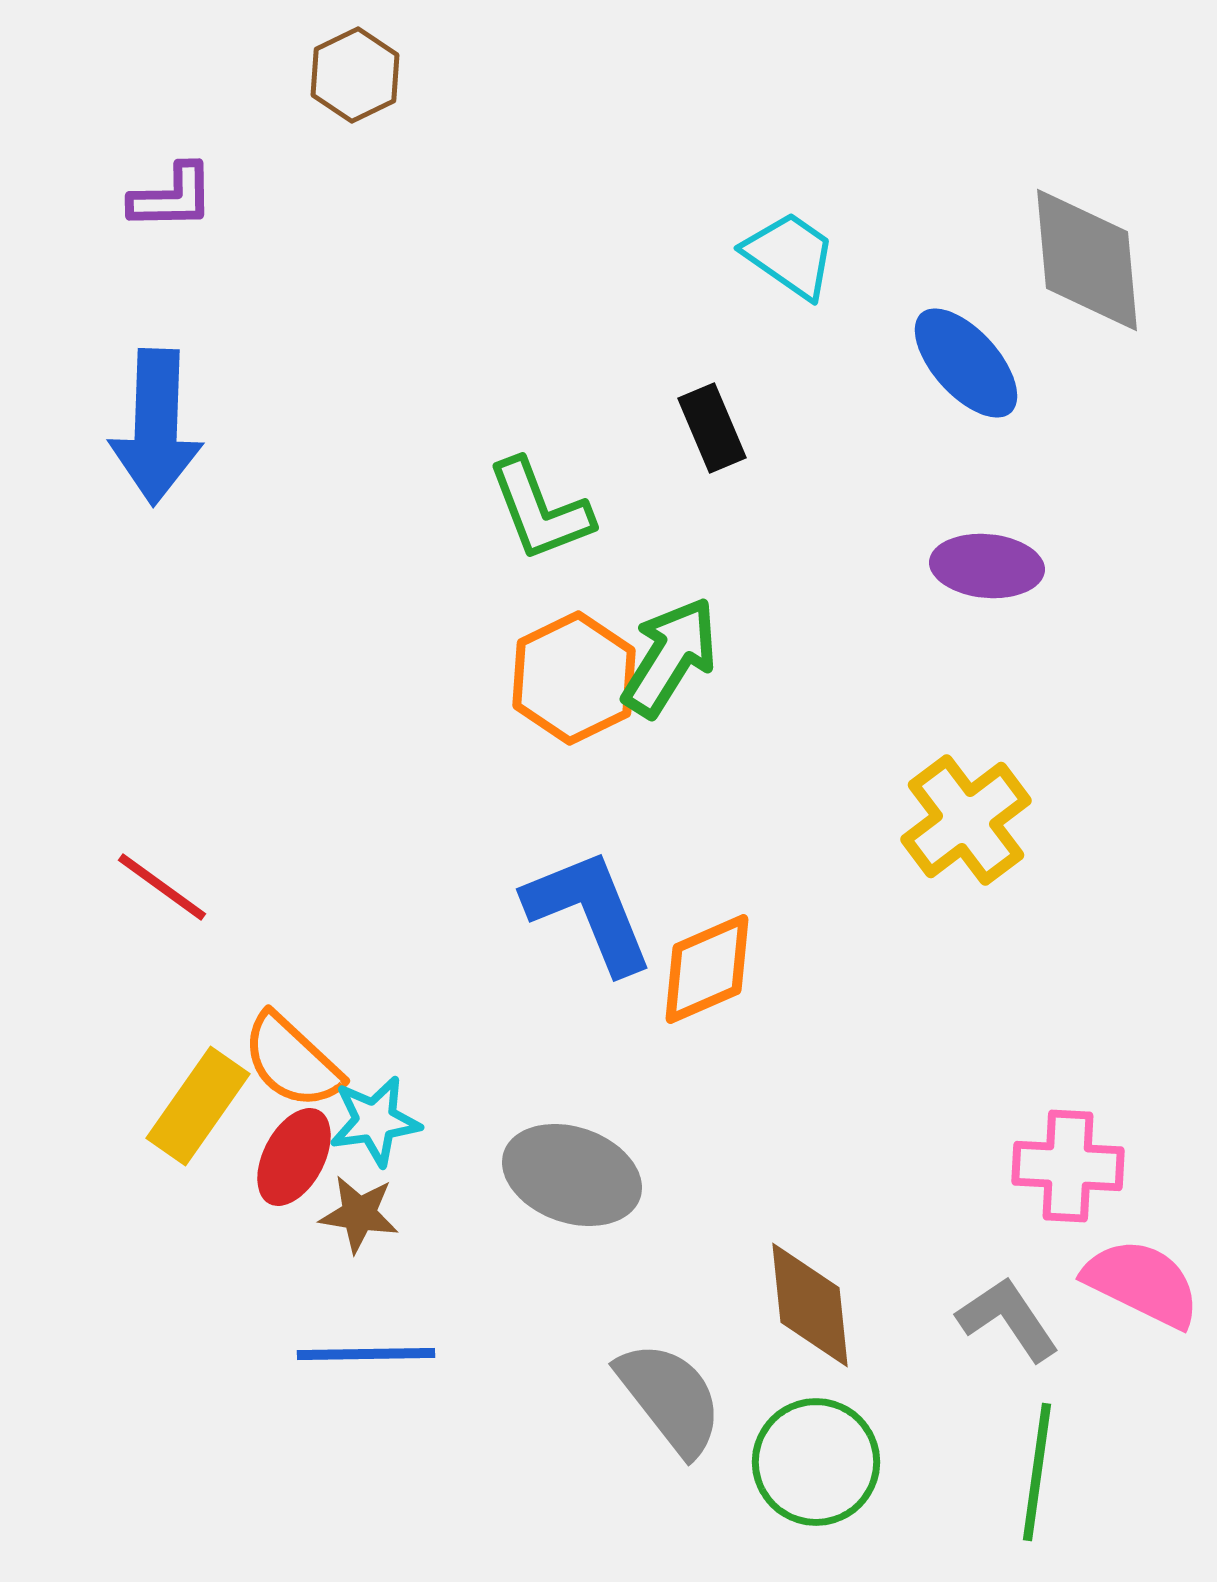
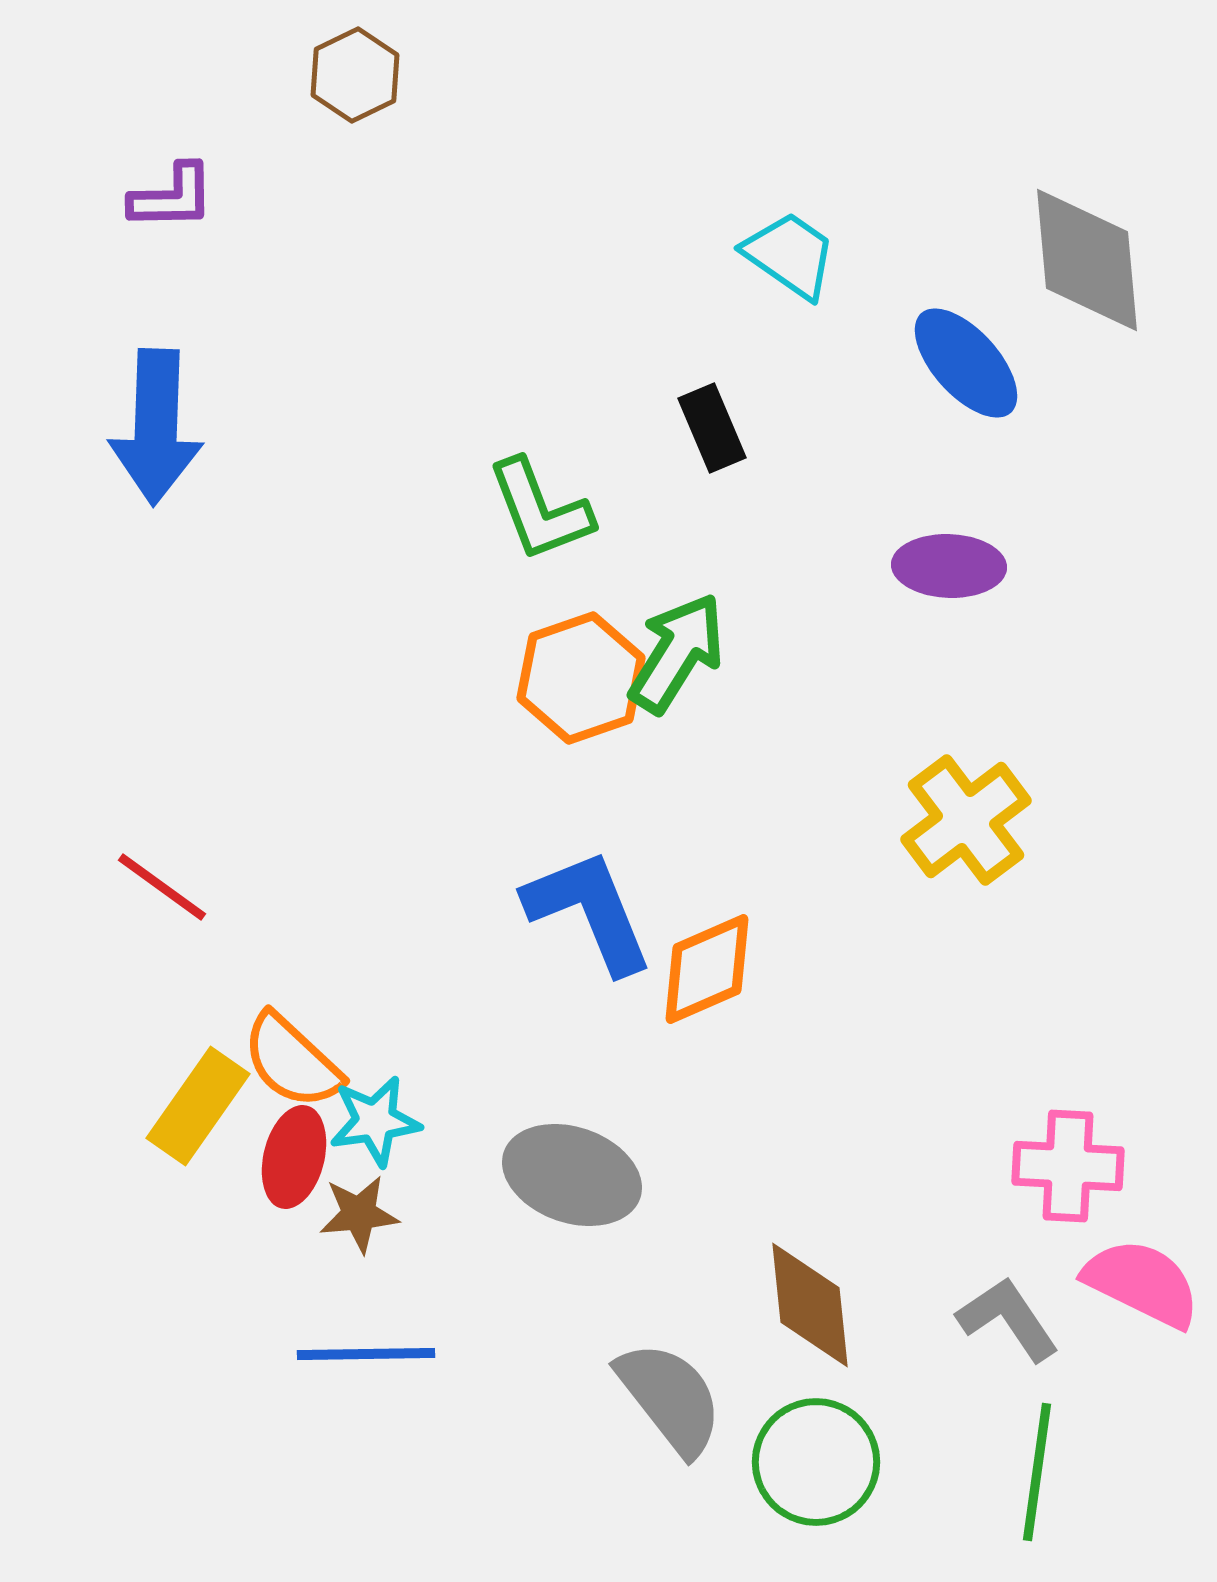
purple ellipse: moved 38 px left; rotated 3 degrees counterclockwise
green arrow: moved 7 px right, 4 px up
orange hexagon: moved 7 px right; rotated 7 degrees clockwise
red ellipse: rotated 14 degrees counterclockwise
brown star: rotated 14 degrees counterclockwise
